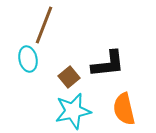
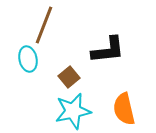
black L-shape: moved 14 px up
